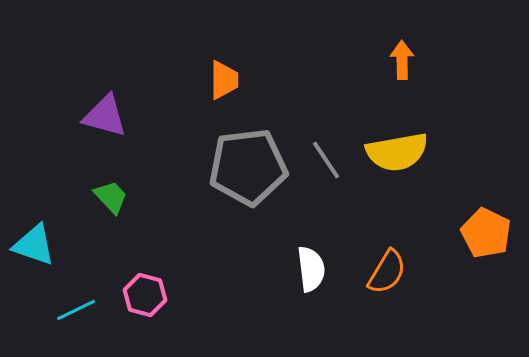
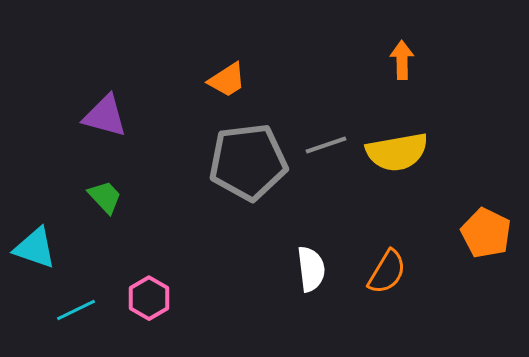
orange trapezoid: moved 3 px right; rotated 57 degrees clockwise
gray line: moved 15 px up; rotated 75 degrees counterclockwise
gray pentagon: moved 5 px up
green trapezoid: moved 6 px left
cyan triangle: moved 1 px right, 3 px down
pink hexagon: moved 4 px right, 3 px down; rotated 15 degrees clockwise
